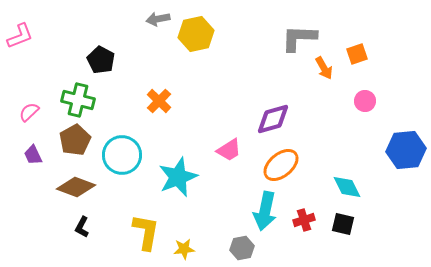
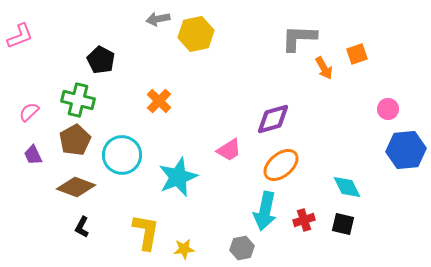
pink circle: moved 23 px right, 8 px down
